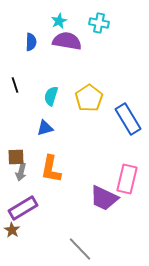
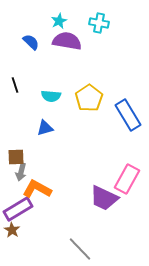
blue semicircle: rotated 48 degrees counterclockwise
cyan semicircle: rotated 102 degrees counterclockwise
blue rectangle: moved 4 px up
orange L-shape: moved 14 px left, 20 px down; rotated 108 degrees clockwise
pink rectangle: rotated 16 degrees clockwise
purple rectangle: moved 5 px left, 1 px down
